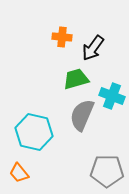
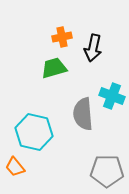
orange cross: rotated 18 degrees counterclockwise
black arrow: rotated 24 degrees counterclockwise
green trapezoid: moved 22 px left, 11 px up
gray semicircle: moved 1 px right, 1 px up; rotated 28 degrees counterclockwise
orange trapezoid: moved 4 px left, 6 px up
